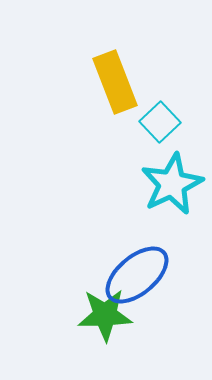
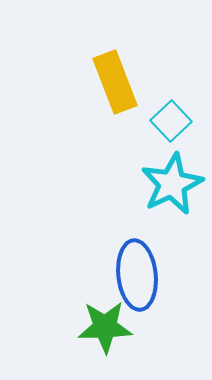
cyan square: moved 11 px right, 1 px up
blue ellipse: rotated 56 degrees counterclockwise
green star: moved 12 px down
